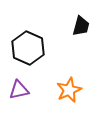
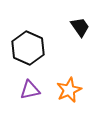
black trapezoid: moved 1 px left, 1 px down; rotated 50 degrees counterclockwise
purple triangle: moved 11 px right
